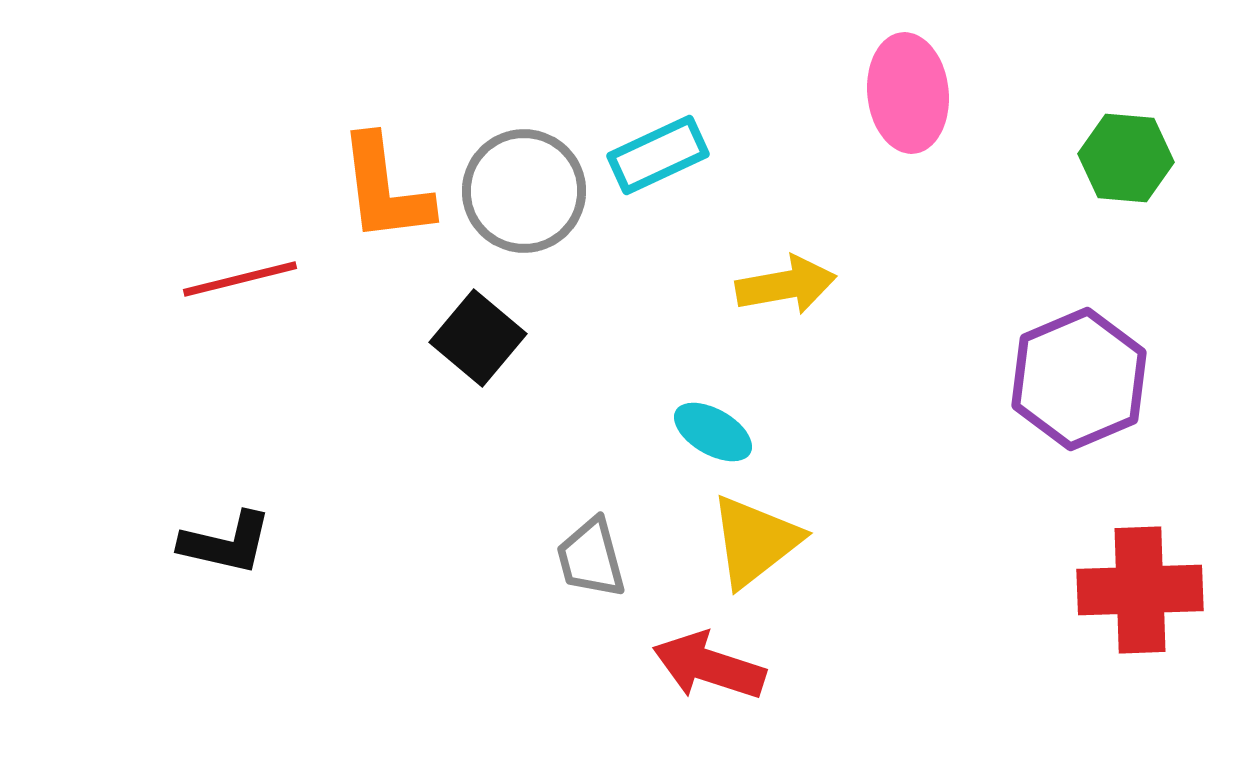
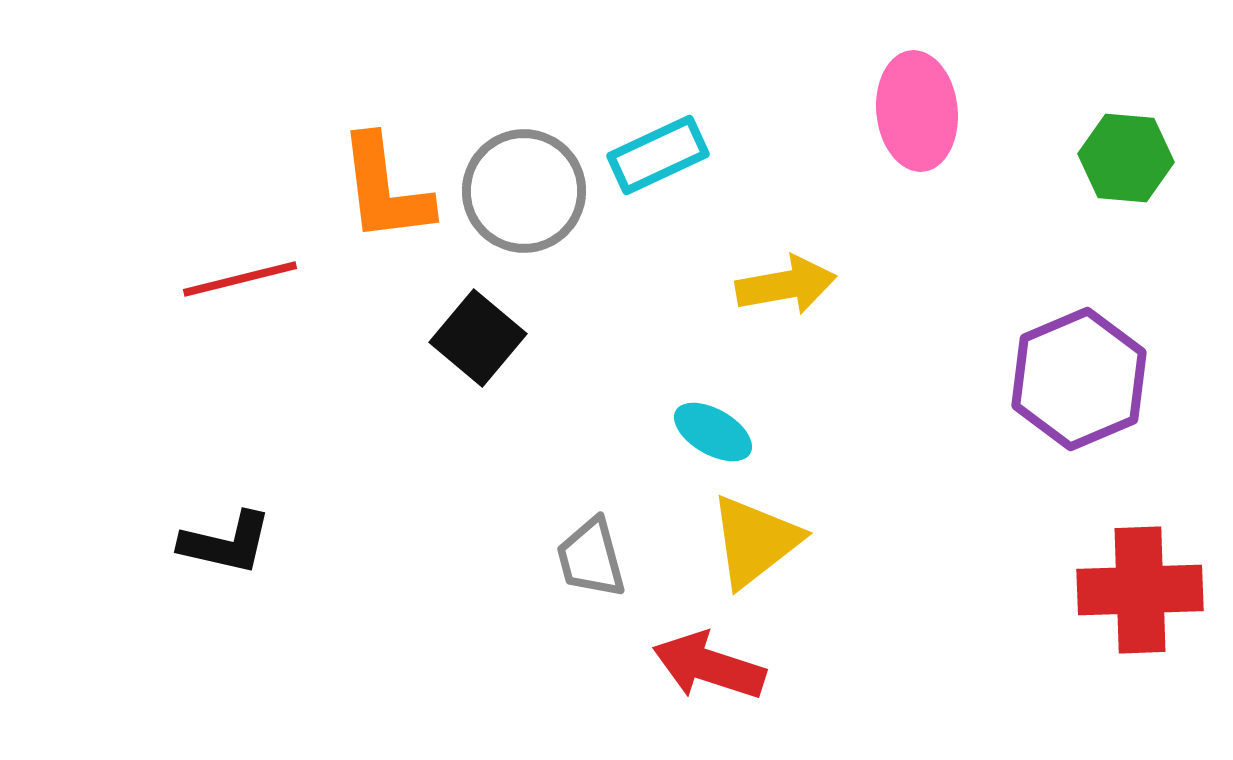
pink ellipse: moved 9 px right, 18 px down
